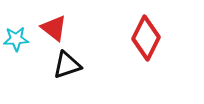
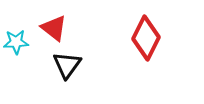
cyan star: moved 3 px down
black triangle: rotated 36 degrees counterclockwise
